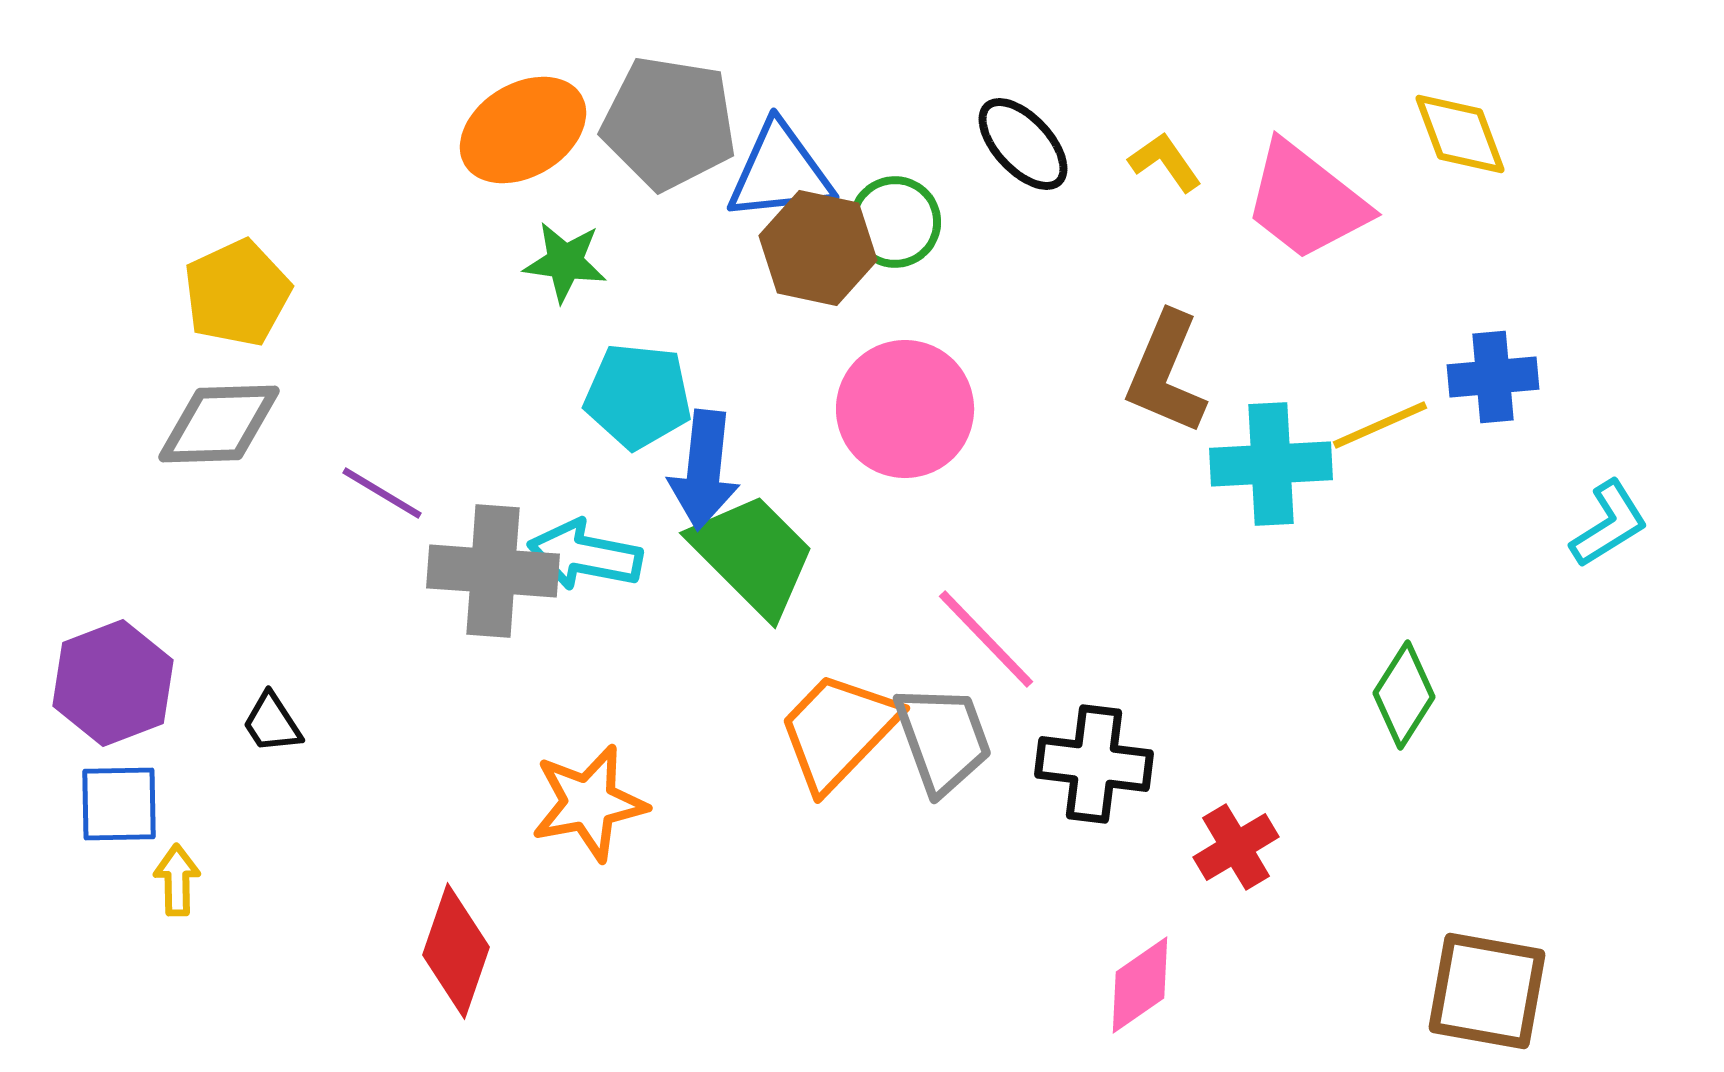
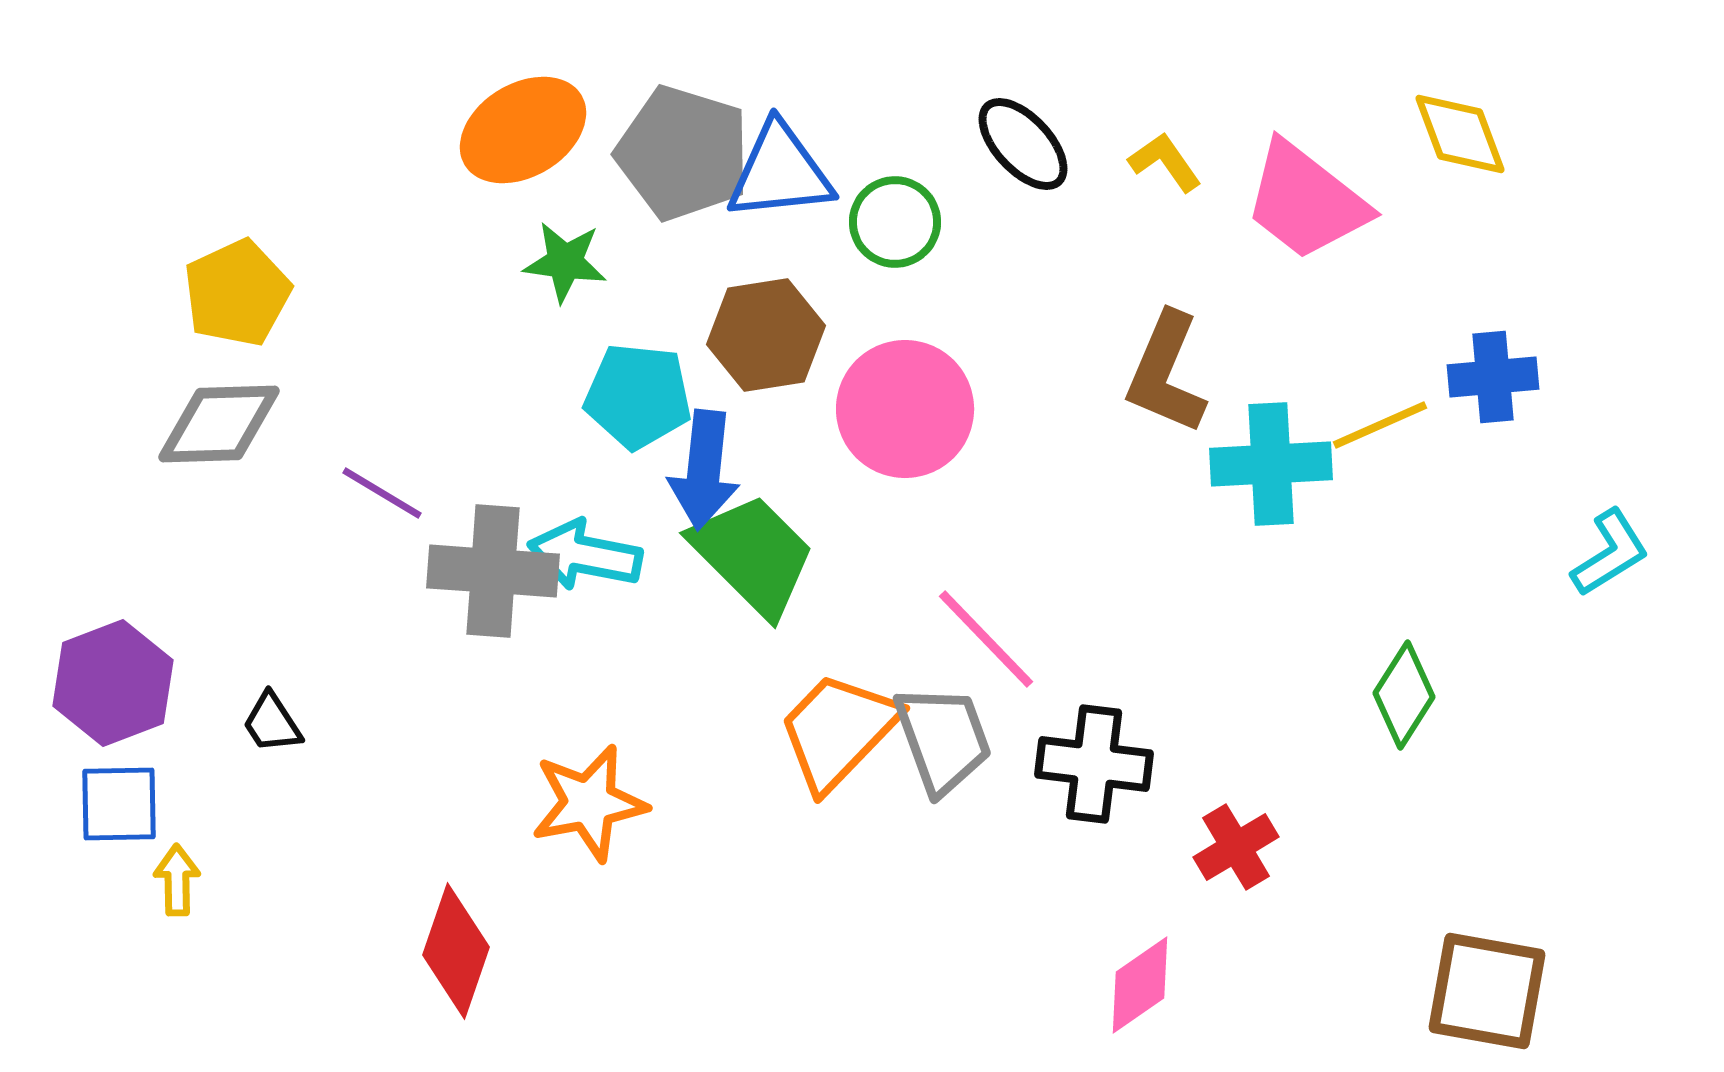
gray pentagon: moved 14 px right, 30 px down; rotated 8 degrees clockwise
brown hexagon: moved 52 px left, 87 px down; rotated 21 degrees counterclockwise
cyan L-shape: moved 1 px right, 29 px down
